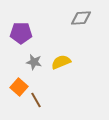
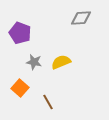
purple pentagon: moved 1 px left; rotated 20 degrees clockwise
orange square: moved 1 px right, 1 px down
brown line: moved 12 px right, 2 px down
